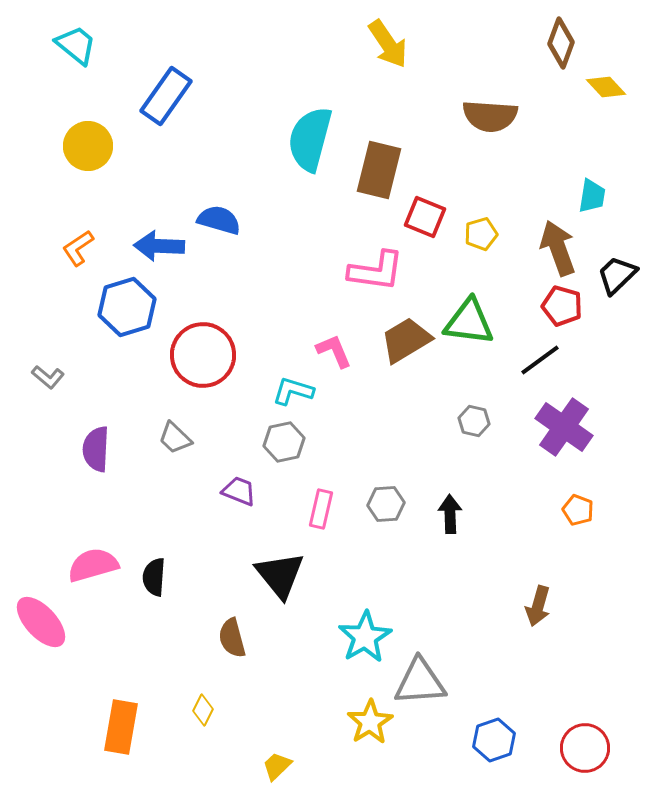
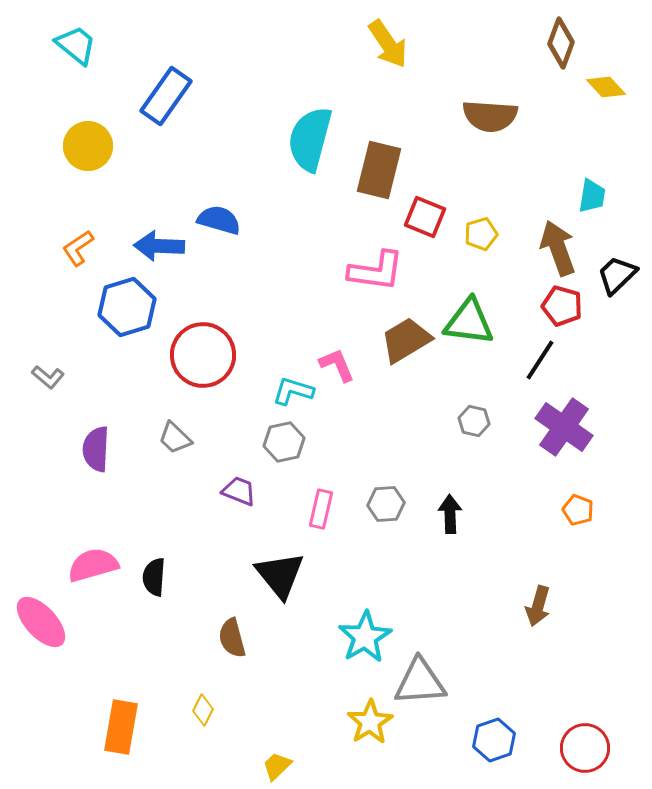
pink L-shape at (334, 351): moved 3 px right, 14 px down
black line at (540, 360): rotated 21 degrees counterclockwise
